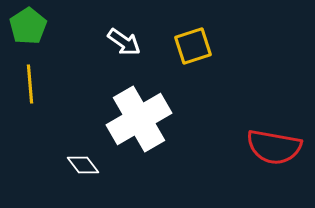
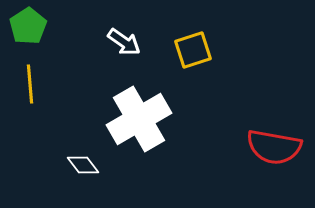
yellow square: moved 4 px down
